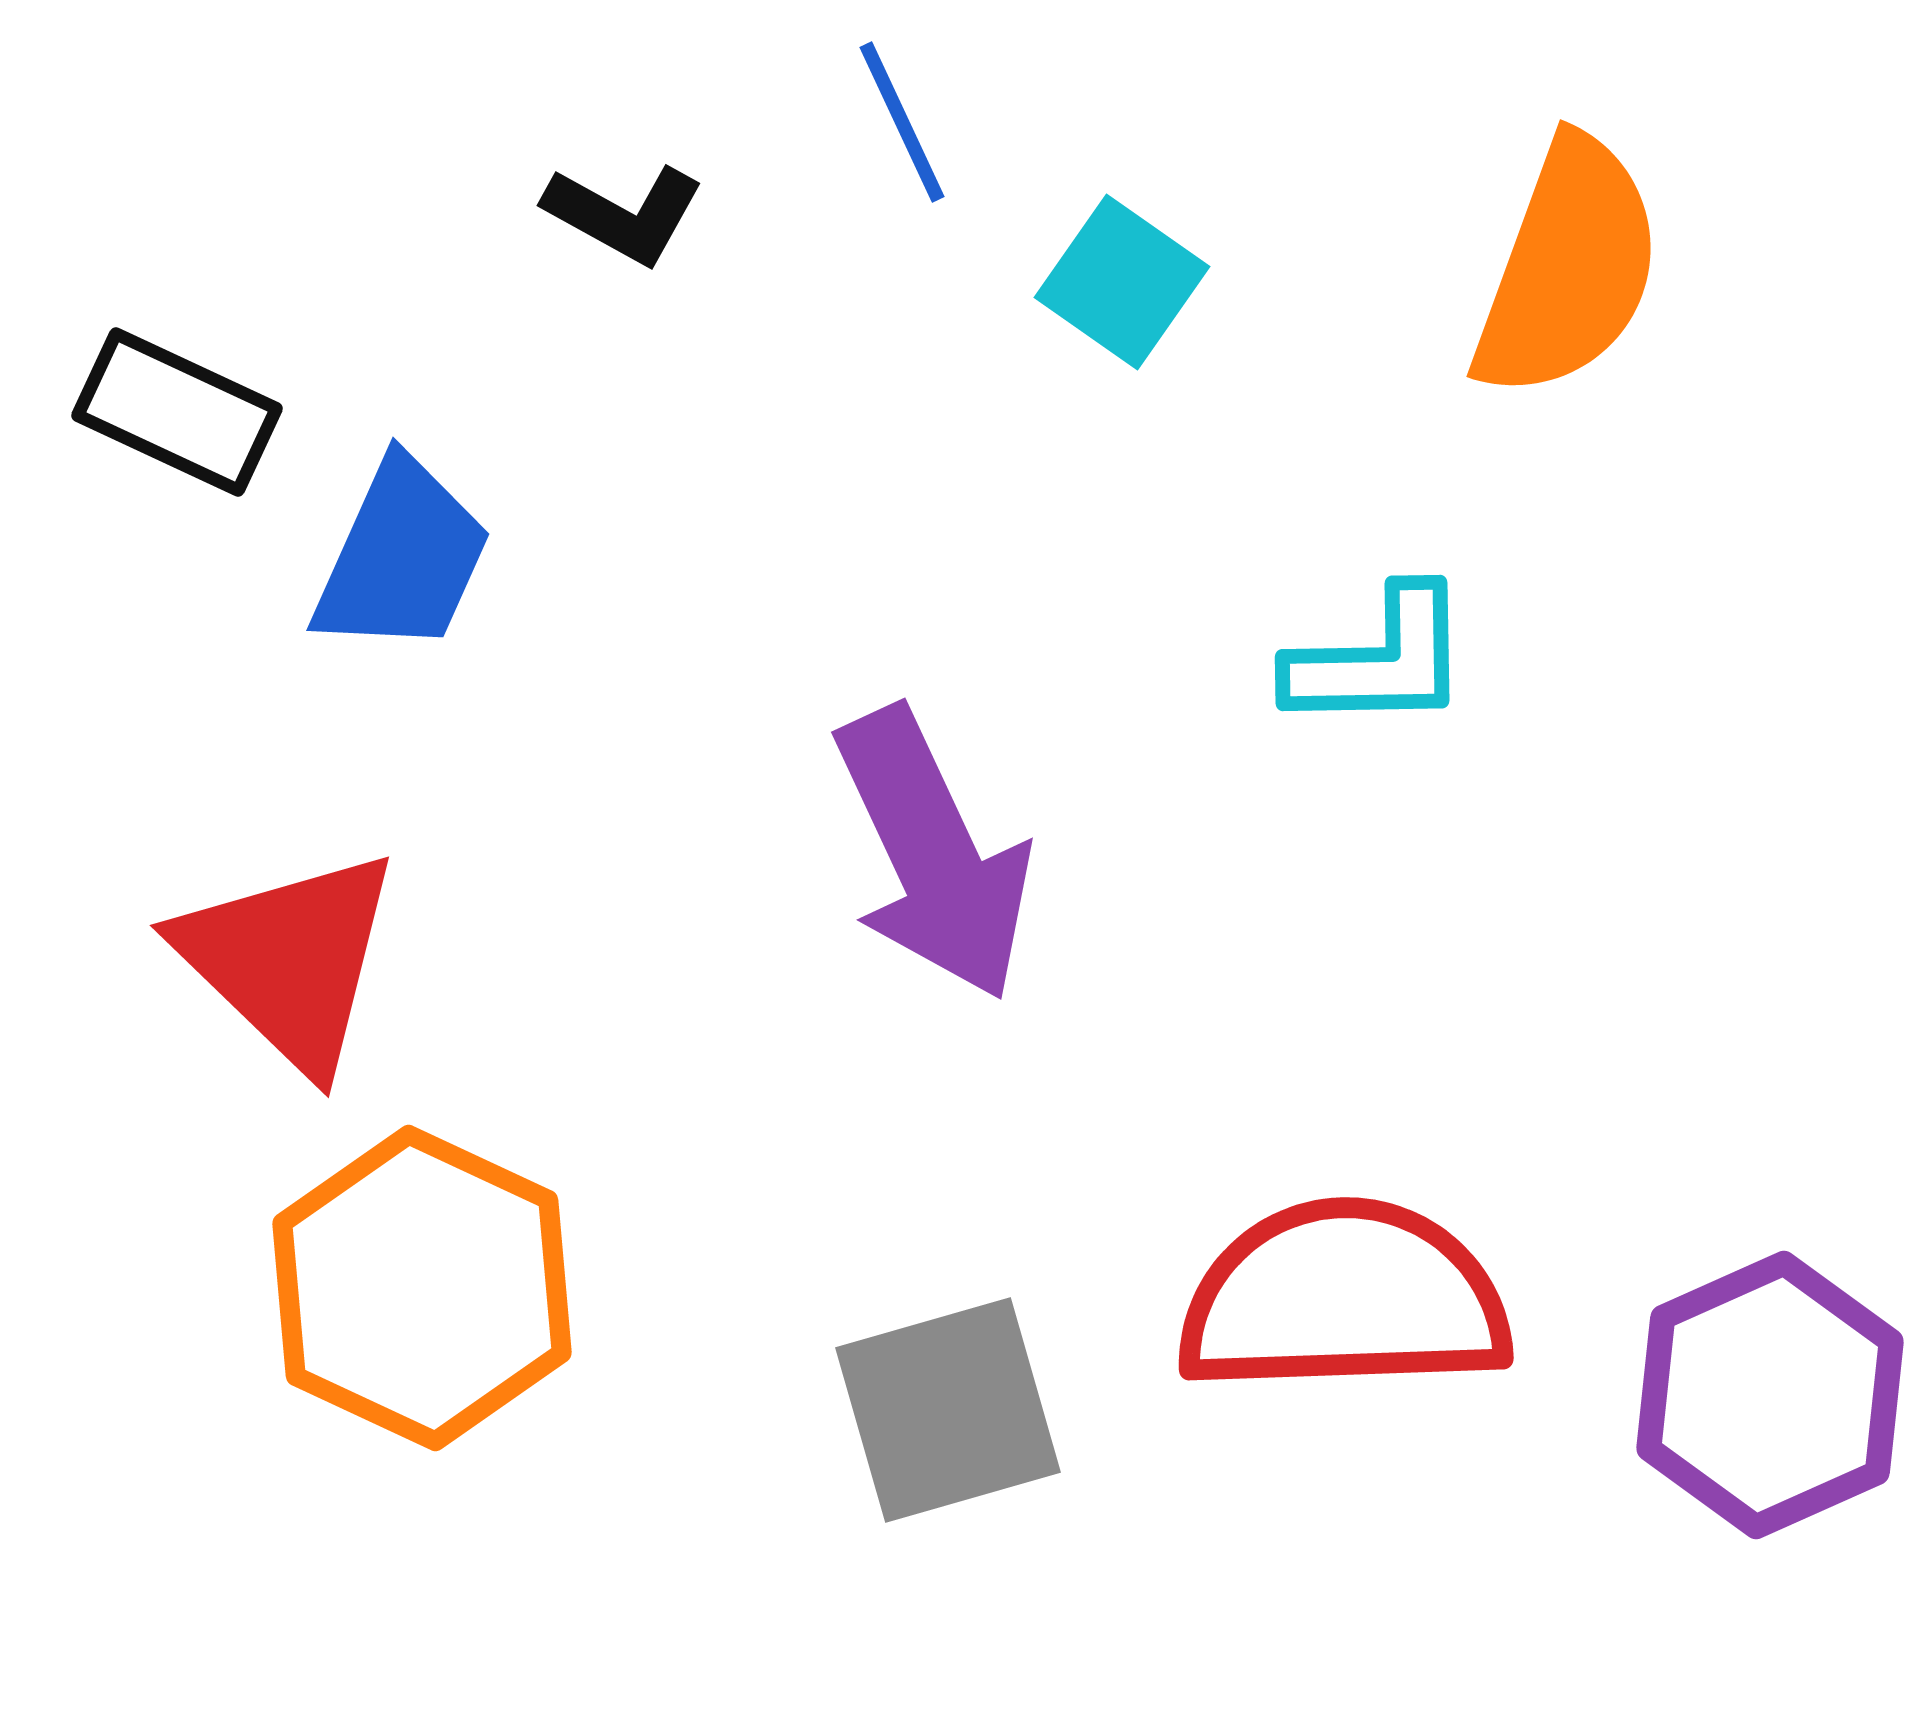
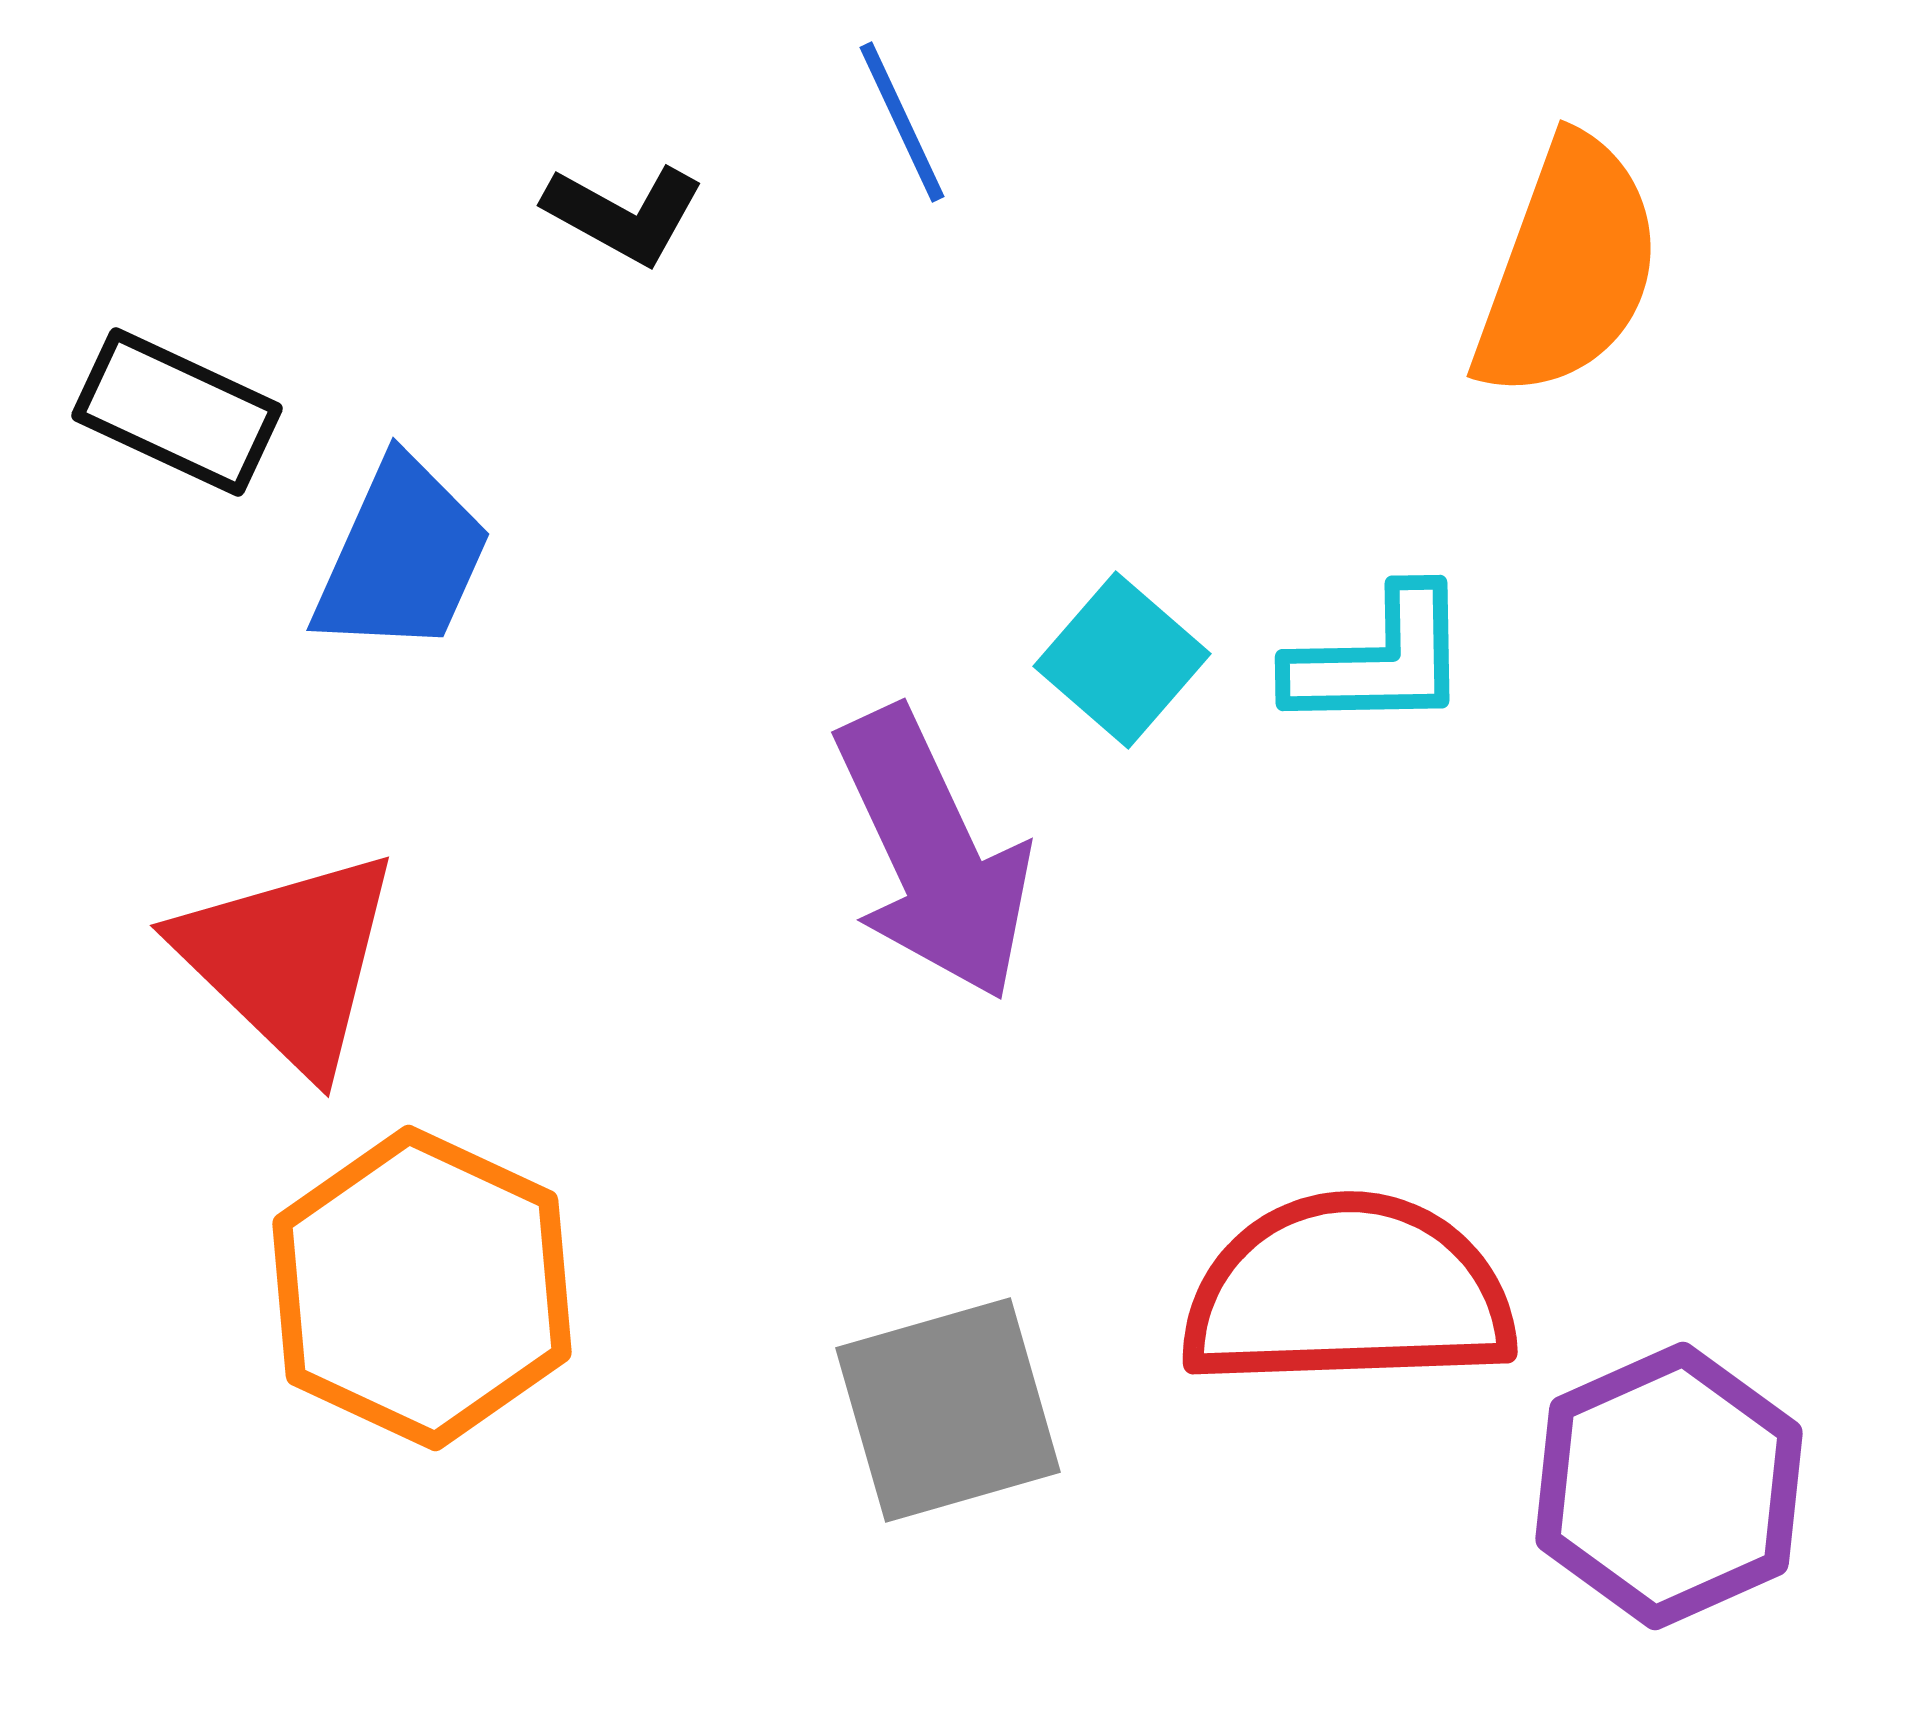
cyan square: moved 378 px down; rotated 6 degrees clockwise
red semicircle: moved 4 px right, 6 px up
purple hexagon: moved 101 px left, 91 px down
